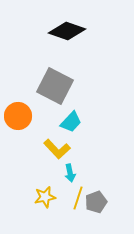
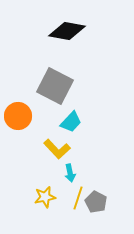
black diamond: rotated 9 degrees counterclockwise
gray pentagon: rotated 25 degrees counterclockwise
